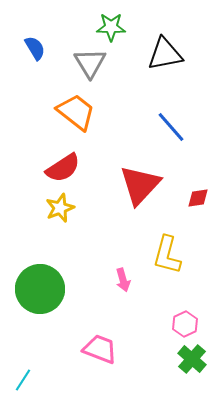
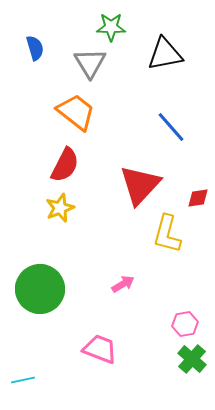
blue semicircle: rotated 15 degrees clockwise
red semicircle: moved 2 px right, 3 px up; rotated 30 degrees counterclockwise
yellow L-shape: moved 21 px up
pink arrow: moved 4 px down; rotated 105 degrees counterclockwise
pink hexagon: rotated 15 degrees clockwise
cyan line: rotated 45 degrees clockwise
